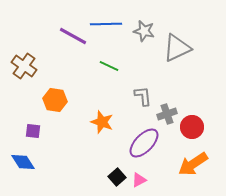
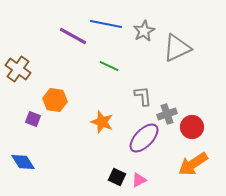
blue line: rotated 12 degrees clockwise
gray star: rotated 30 degrees clockwise
brown cross: moved 6 px left, 3 px down
purple square: moved 12 px up; rotated 14 degrees clockwise
purple ellipse: moved 5 px up
black square: rotated 24 degrees counterclockwise
